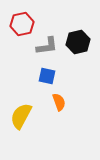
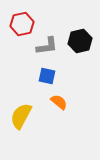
black hexagon: moved 2 px right, 1 px up
orange semicircle: rotated 30 degrees counterclockwise
